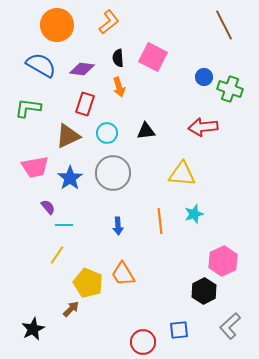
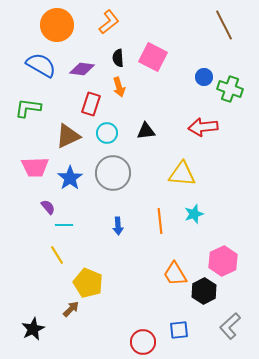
red rectangle: moved 6 px right
pink trapezoid: rotated 8 degrees clockwise
yellow line: rotated 66 degrees counterclockwise
orange trapezoid: moved 52 px right
